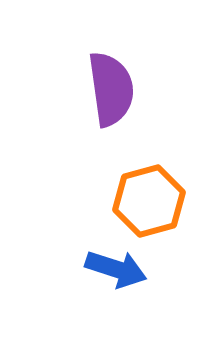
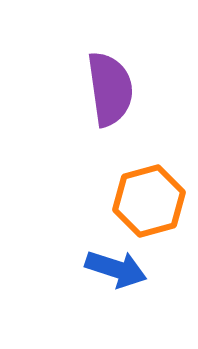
purple semicircle: moved 1 px left
